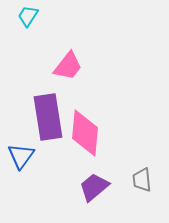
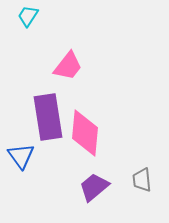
blue triangle: rotated 12 degrees counterclockwise
